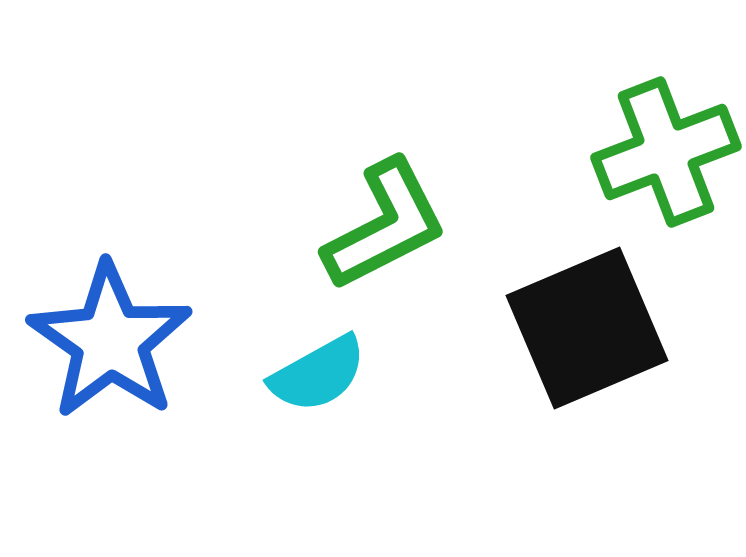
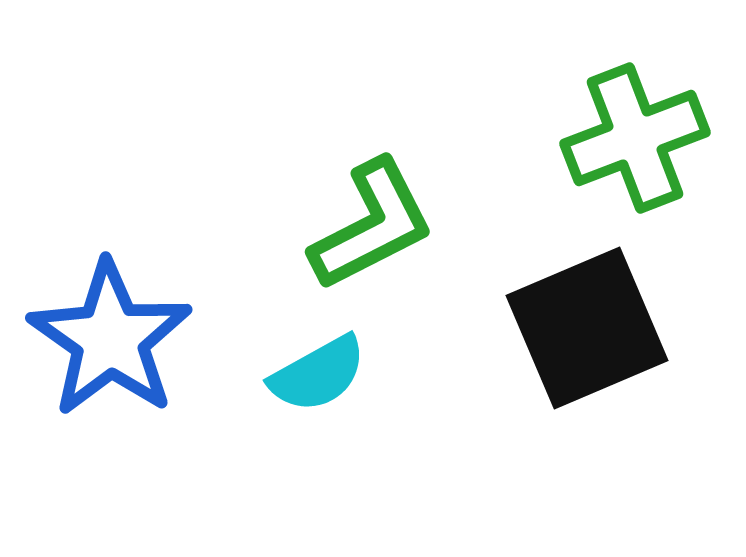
green cross: moved 31 px left, 14 px up
green L-shape: moved 13 px left
blue star: moved 2 px up
